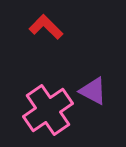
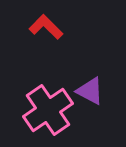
purple triangle: moved 3 px left
